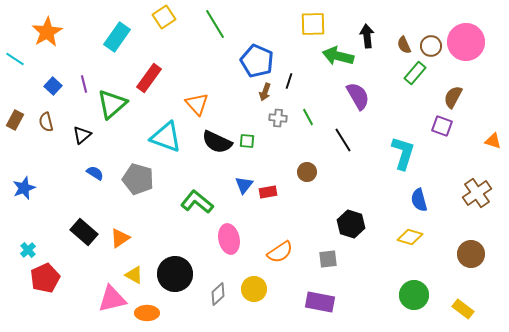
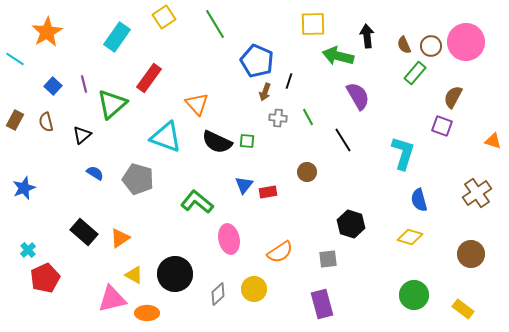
purple rectangle at (320, 302): moved 2 px right, 2 px down; rotated 64 degrees clockwise
